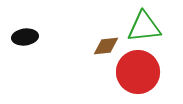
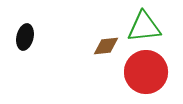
black ellipse: rotated 70 degrees counterclockwise
red circle: moved 8 px right
